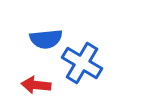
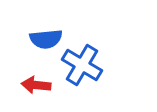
blue cross: moved 2 px down
